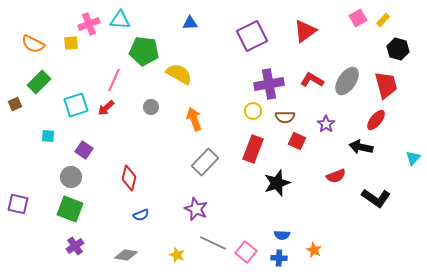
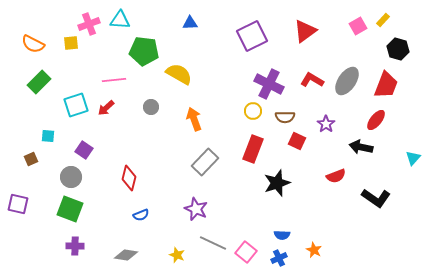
pink square at (358, 18): moved 8 px down
pink line at (114, 80): rotated 60 degrees clockwise
purple cross at (269, 84): rotated 36 degrees clockwise
red trapezoid at (386, 85): rotated 36 degrees clockwise
brown square at (15, 104): moved 16 px right, 55 px down
purple cross at (75, 246): rotated 36 degrees clockwise
blue cross at (279, 258): rotated 28 degrees counterclockwise
